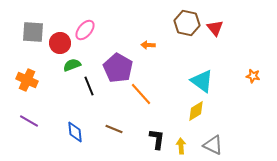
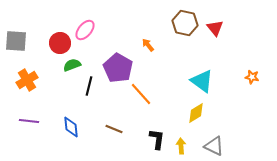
brown hexagon: moved 2 px left
gray square: moved 17 px left, 9 px down
orange arrow: rotated 48 degrees clockwise
orange star: moved 1 px left, 1 px down
orange cross: rotated 35 degrees clockwise
black line: rotated 36 degrees clockwise
yellow diamond: moved 2 px down
purple line: rotated 24 degrees counterclockwise
blue diamond: moved 4 px left, 5 px up
gray triangle: moved 1 px right, 1 px down
